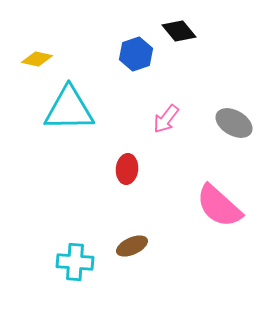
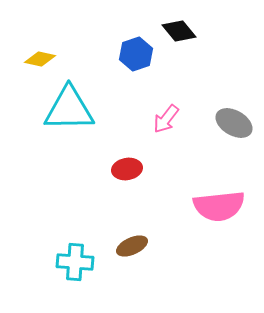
yellow diamond: moved 3 px right
red ellipse: rotated 76 degrees clockwise
pink semicircle: rotated 48 degrees counterclockwise
